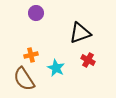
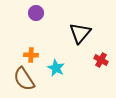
black triangle: rotated 30 degrees counterclockwise
orange cross: rotated 16 degrees clockwise
red cross: moved 13 px right
